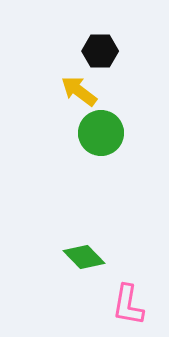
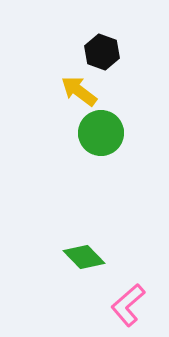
black hexagon: moved 2 px right, 1 px down; rotated 20 degrees clockwise
pink L-shape: rotated 39 degrees clockwise
